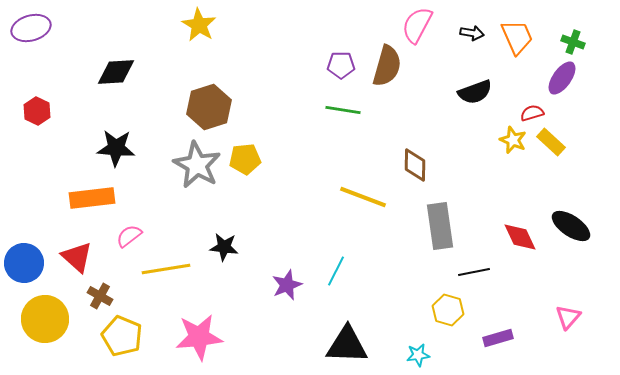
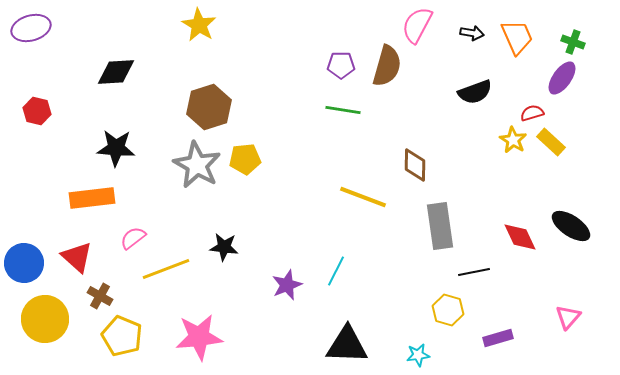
red hexagon at (37, 111): rotated 12 degrees counterclockwise
yellow star at (513, 140): rotated 8 degrees clockwise
pink semicircle at (129, 236): moved 4 px right, 2 px down
yellow line at (166, 269): rotated 12 degrees counterclockwise
